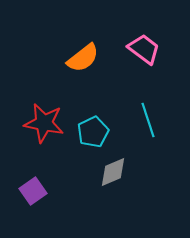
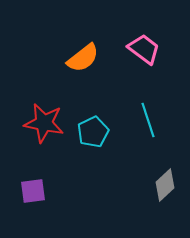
gray diamond: moved 52 px right, 13 px down; rotated 20 degrees counterclockwise
purple square: rotated 28 degrees clockwise
